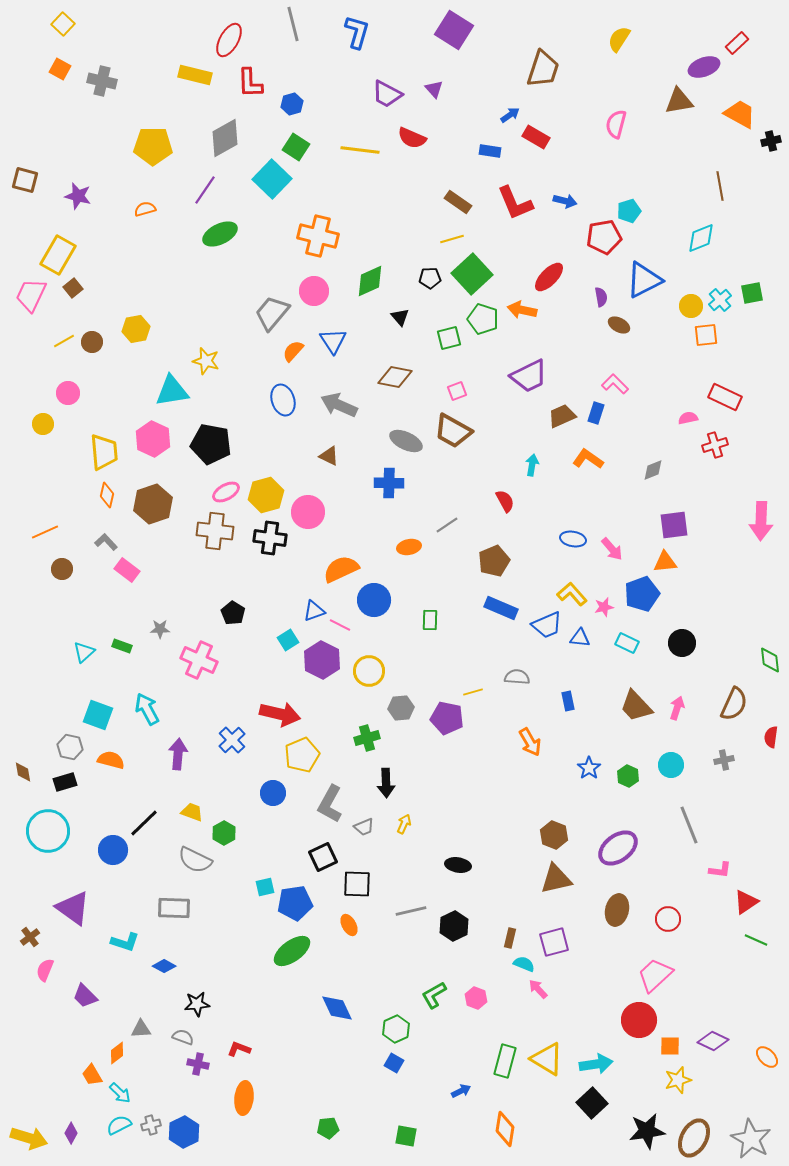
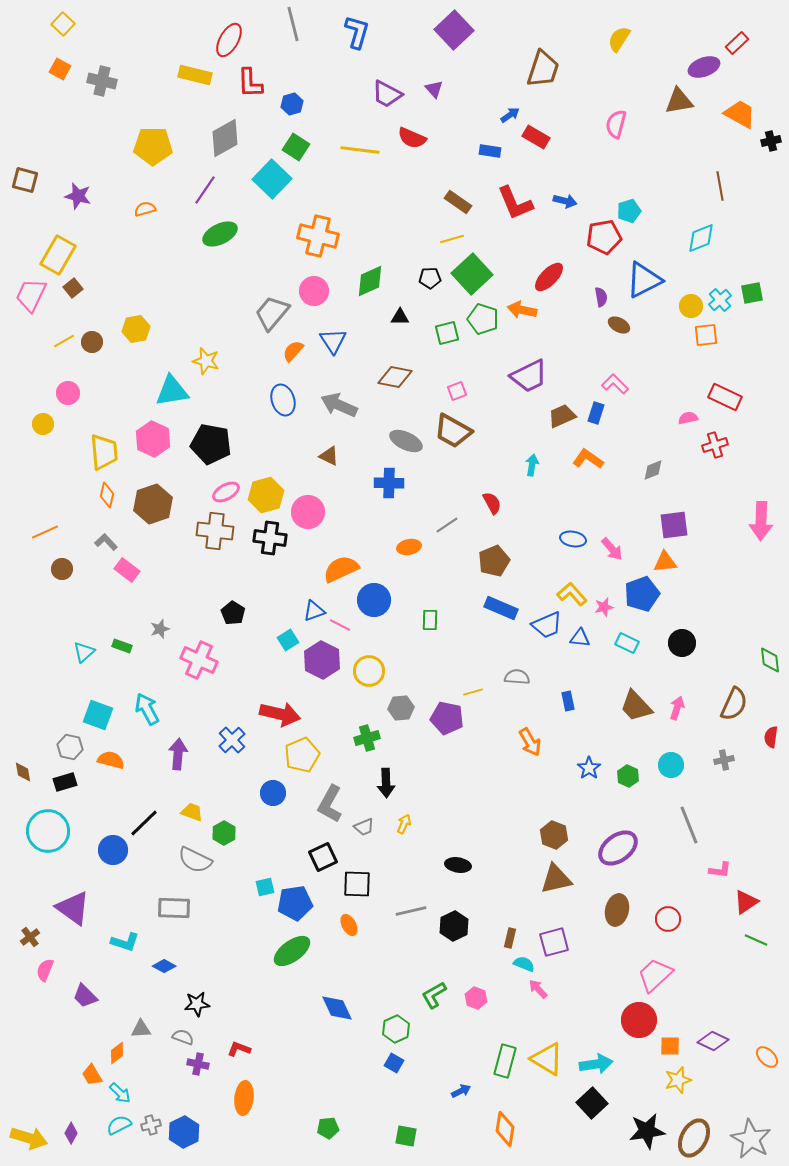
purple square at (454, 30): rotated 15 degrees clockwise
black triangle at (400, 317): rotated 48 degrees counterclockwise
green square at (449, 338): moved 2 px left, 5 px up
red semicircle at (505, 501): moved 13 px left, 2 px down
gray star at (160, 629): rotated 18 degrees counterclockwise
